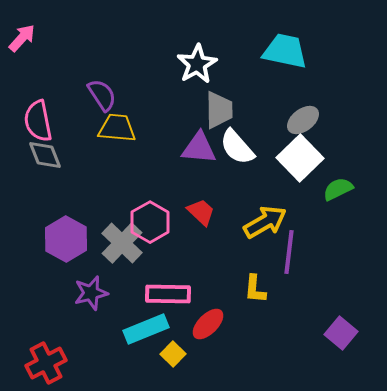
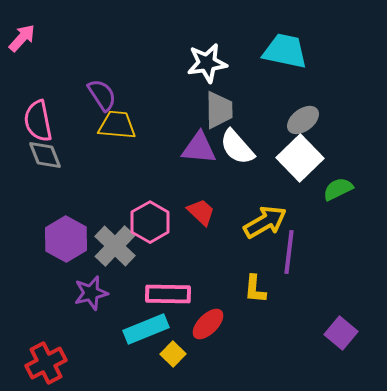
white star: moved 10 px right, 1 px up; rotated 21 degrees clockwise
yellow trapezoid: moved 3 px up
gray cross: moved 7 px left, 3 px down
